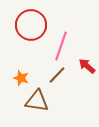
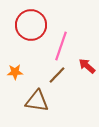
orange star: moved 6 px left, 6 px up; rotated 21 degrees counterclockwise
